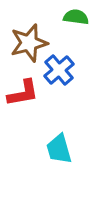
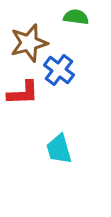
blue cross: rotated 12 degrees counterclockwise
red L-shape: rotated 8 degrees clockwise
